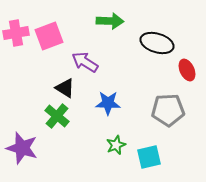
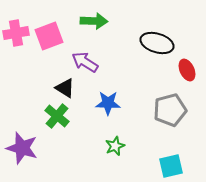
green arrow: moved 16 px left
gray pentagon: moved 2 px right; rotated 12 degrees counterclockwise
green star: moved 1 px left, 1 px down
cyan square: moved 22 px right, 9 px down
